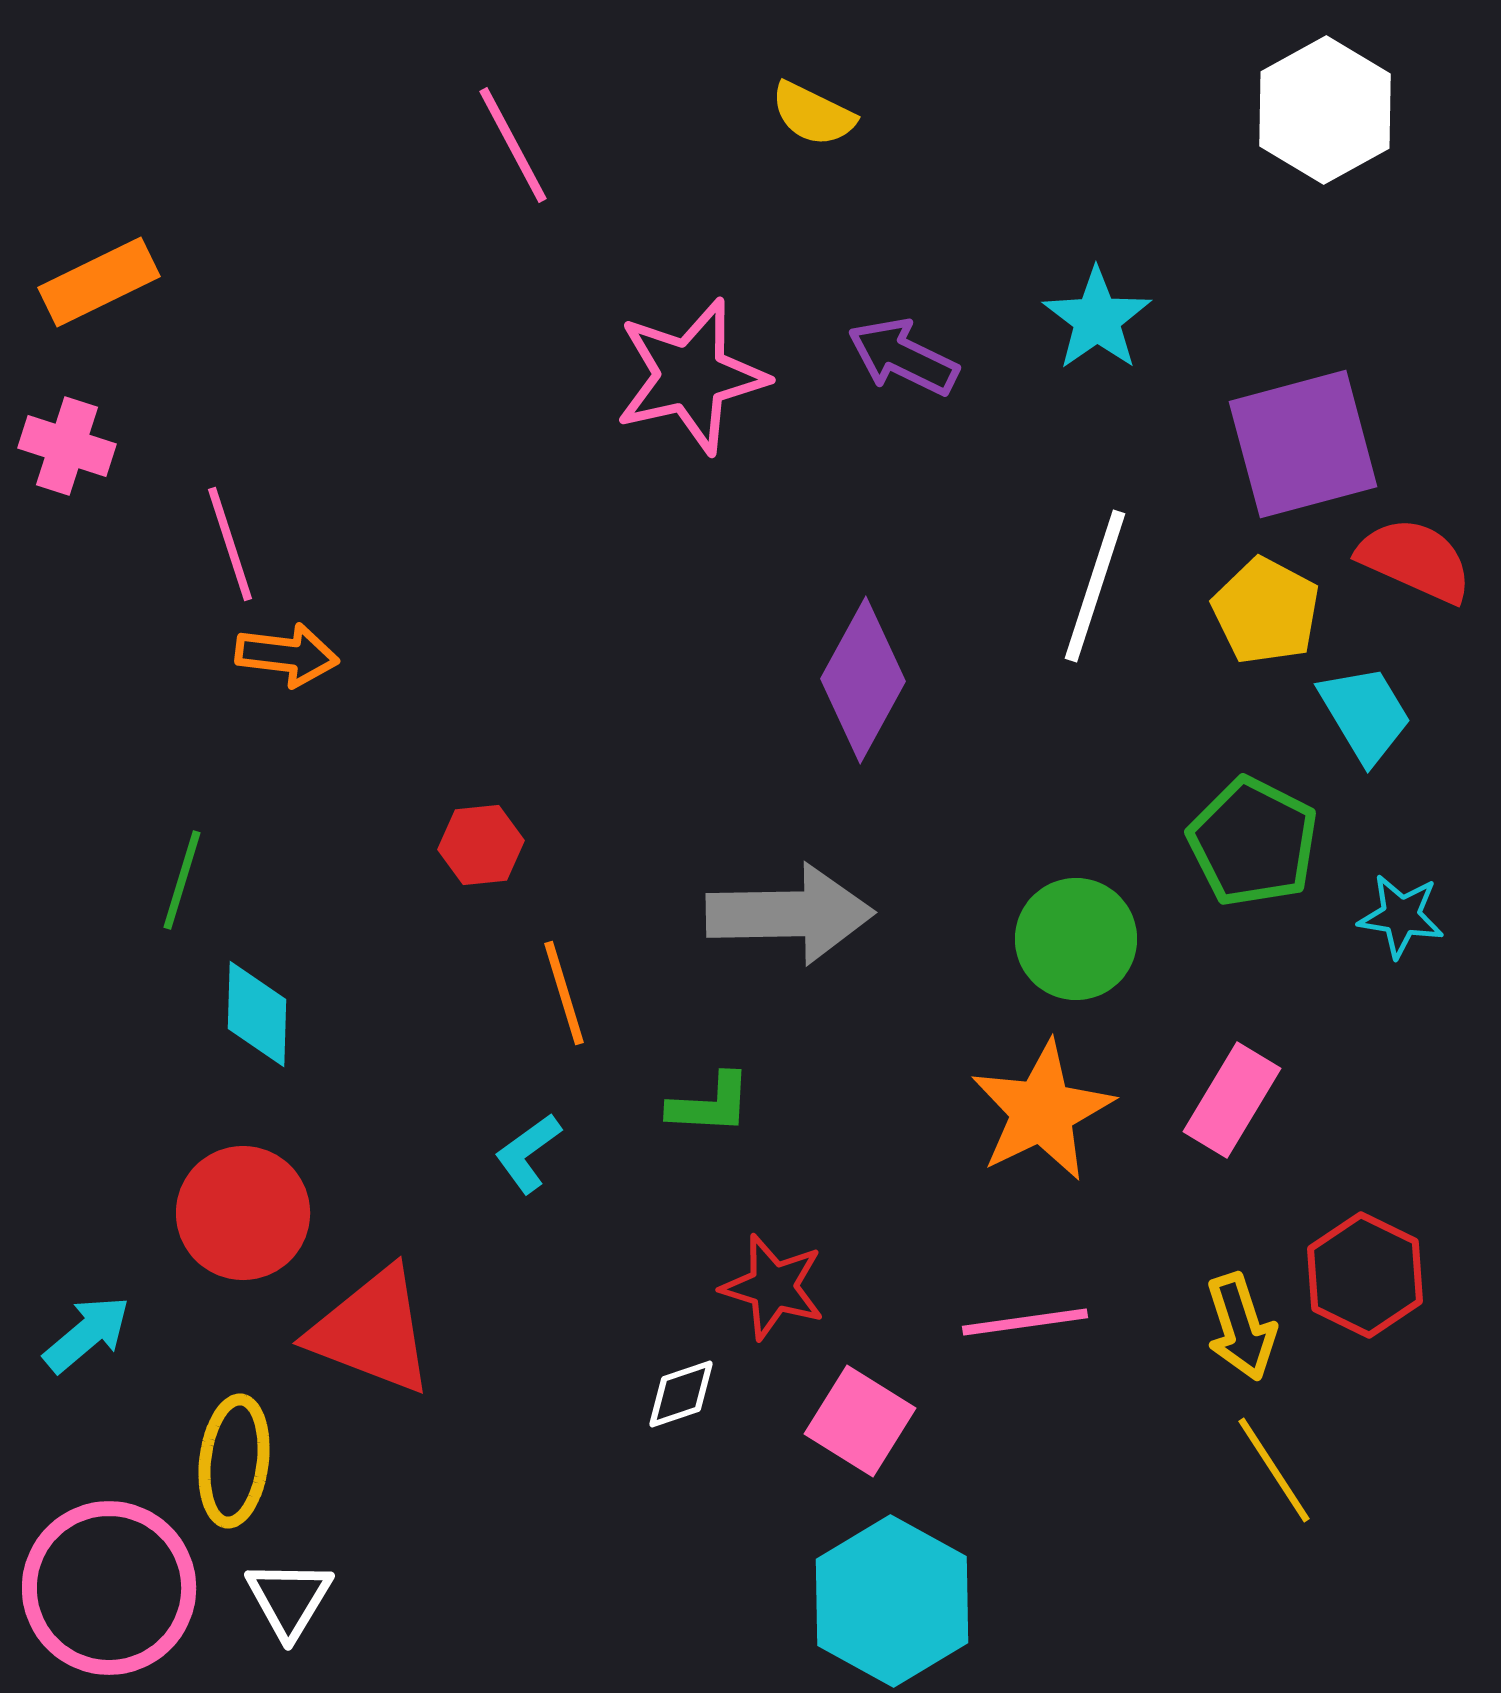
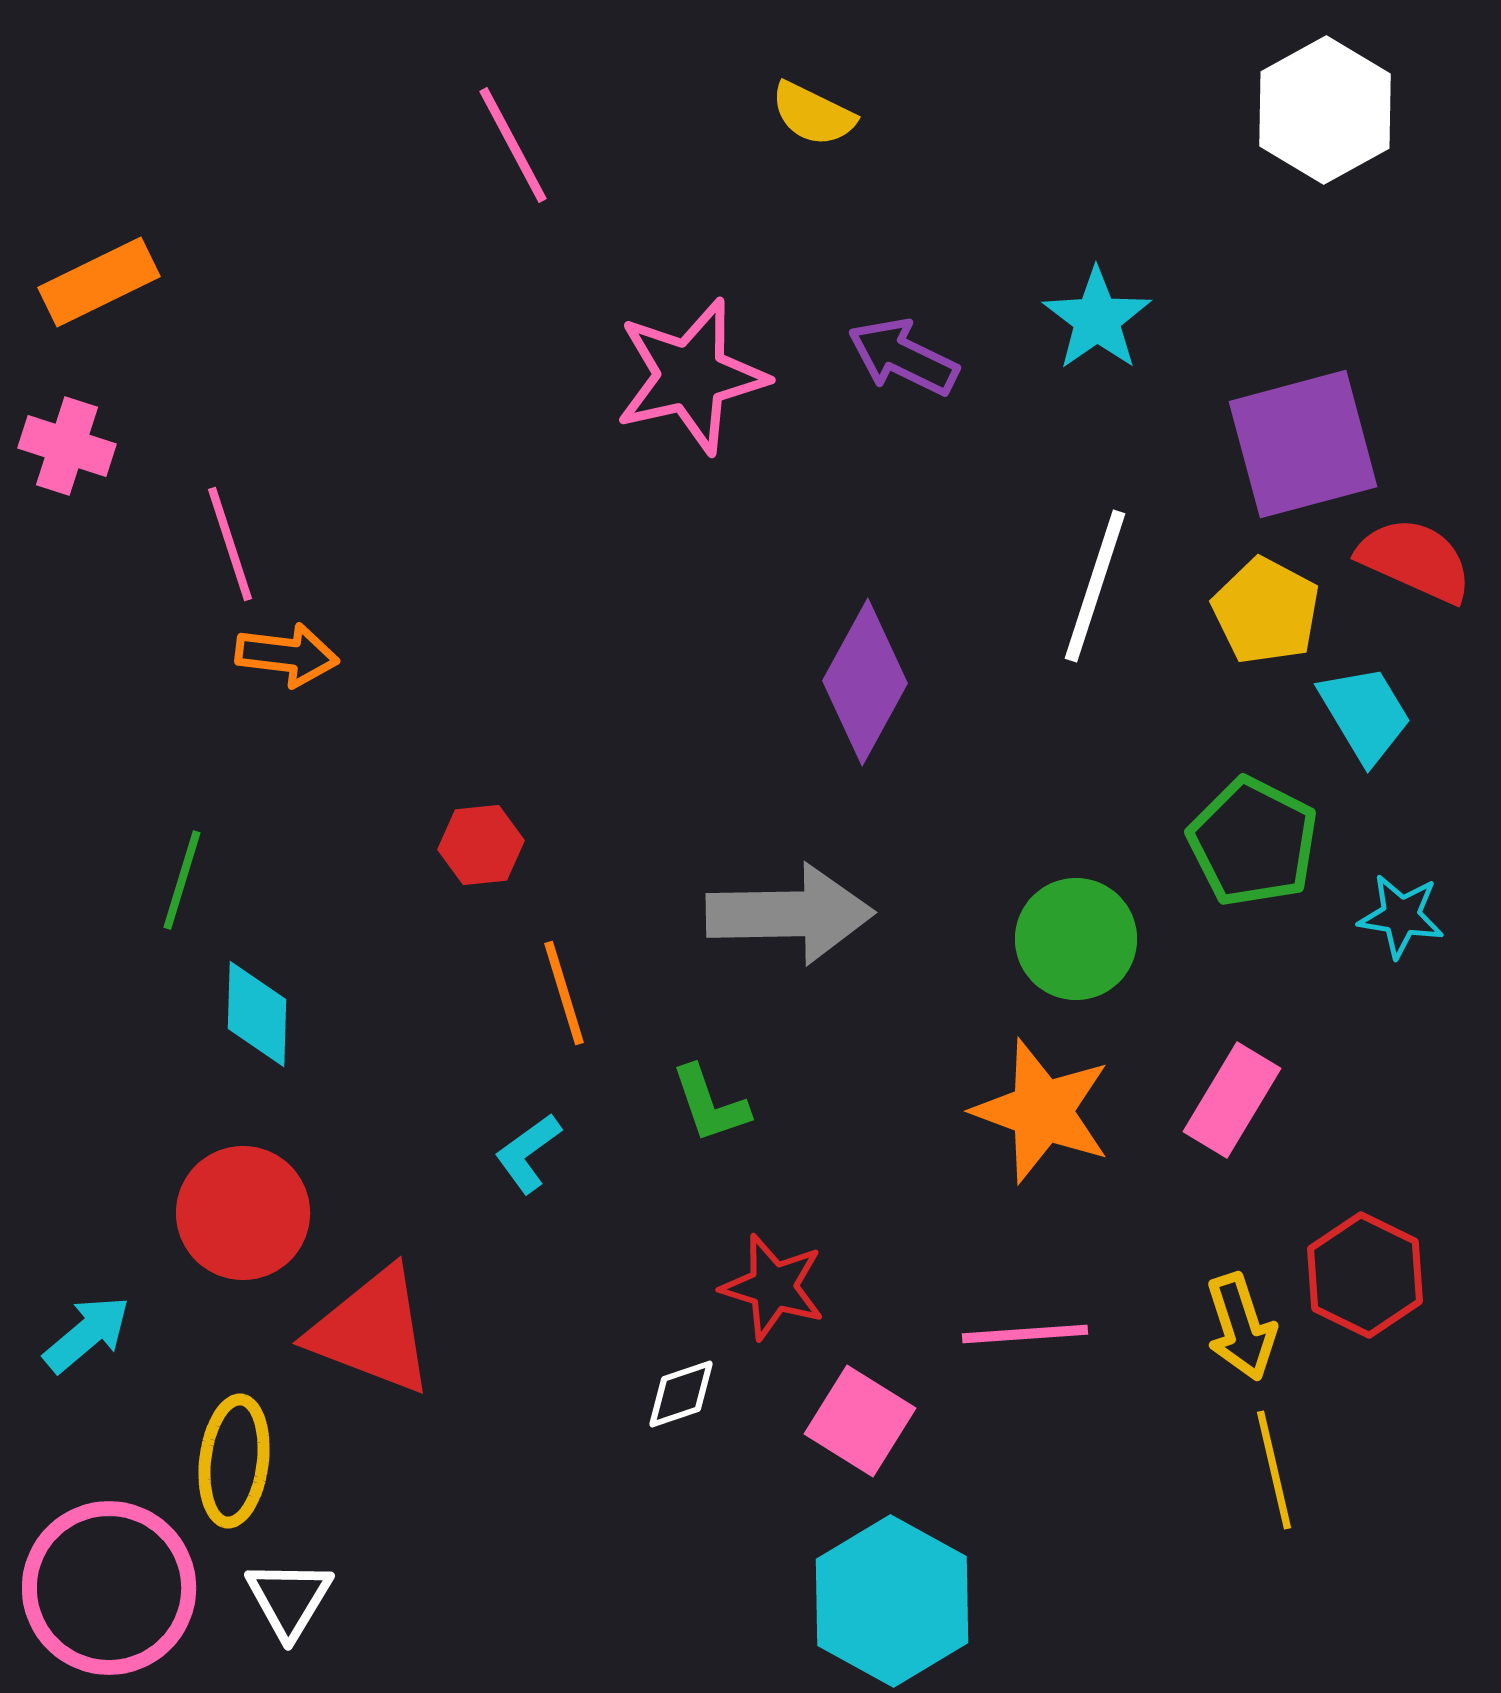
purple diamond at (863, 680): moved 2 px right, 2 px down
green L-shape at (710, 1104): rotated 68 degrees clockwise
orange star at (1042, 1111): rotated 26 degrees counterclockwise
pink line at (1025, 1322): moved 12 px down; rotated 4 degrees clockwise
yellow line at (1274, 1470): rotated 20 degrees clockwise
